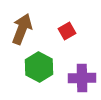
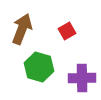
green hexagon: rotated 12 degrees counterclockwise
